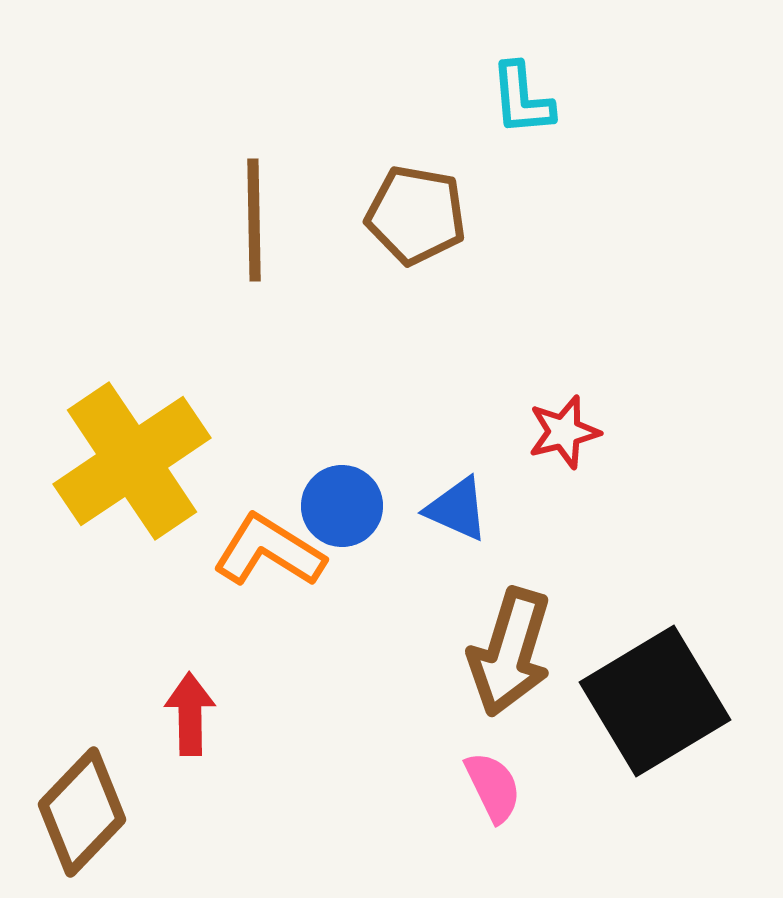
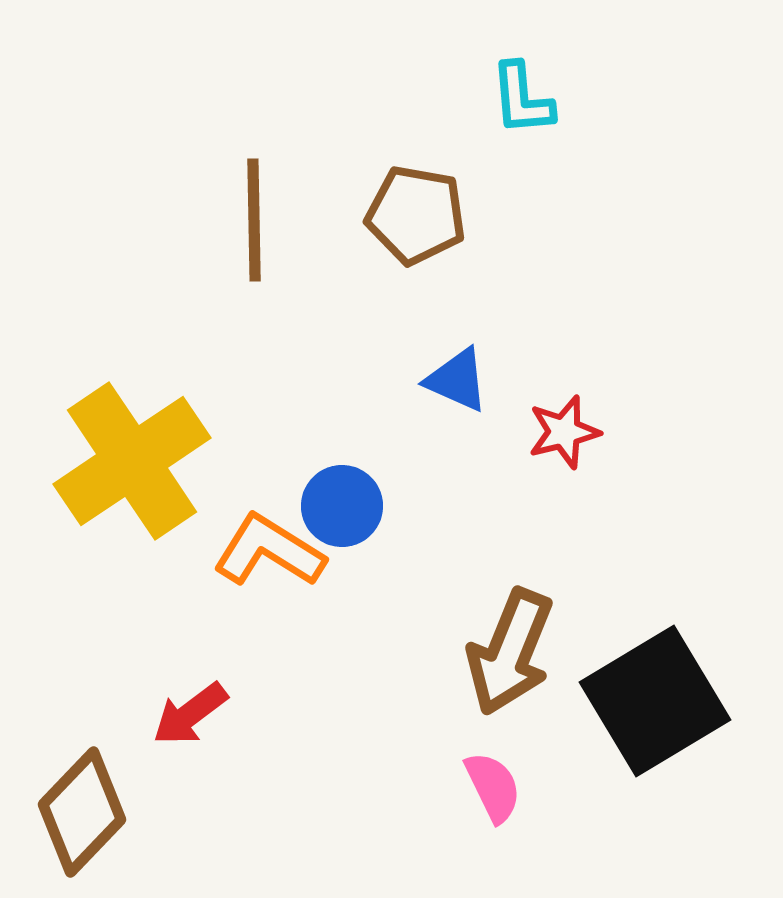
blue triangle: moved 129 px up
brown arrow: rotated 5 degrees clockwise
red arrow: rotated 126 degrees counterclockwise
